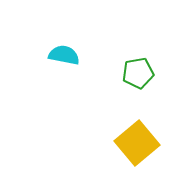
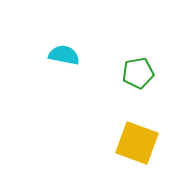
yellow square: rotated 30 degrees counterclockwise
